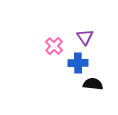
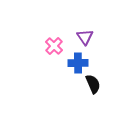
black semicircle: rotated 60 degrees clockwise
